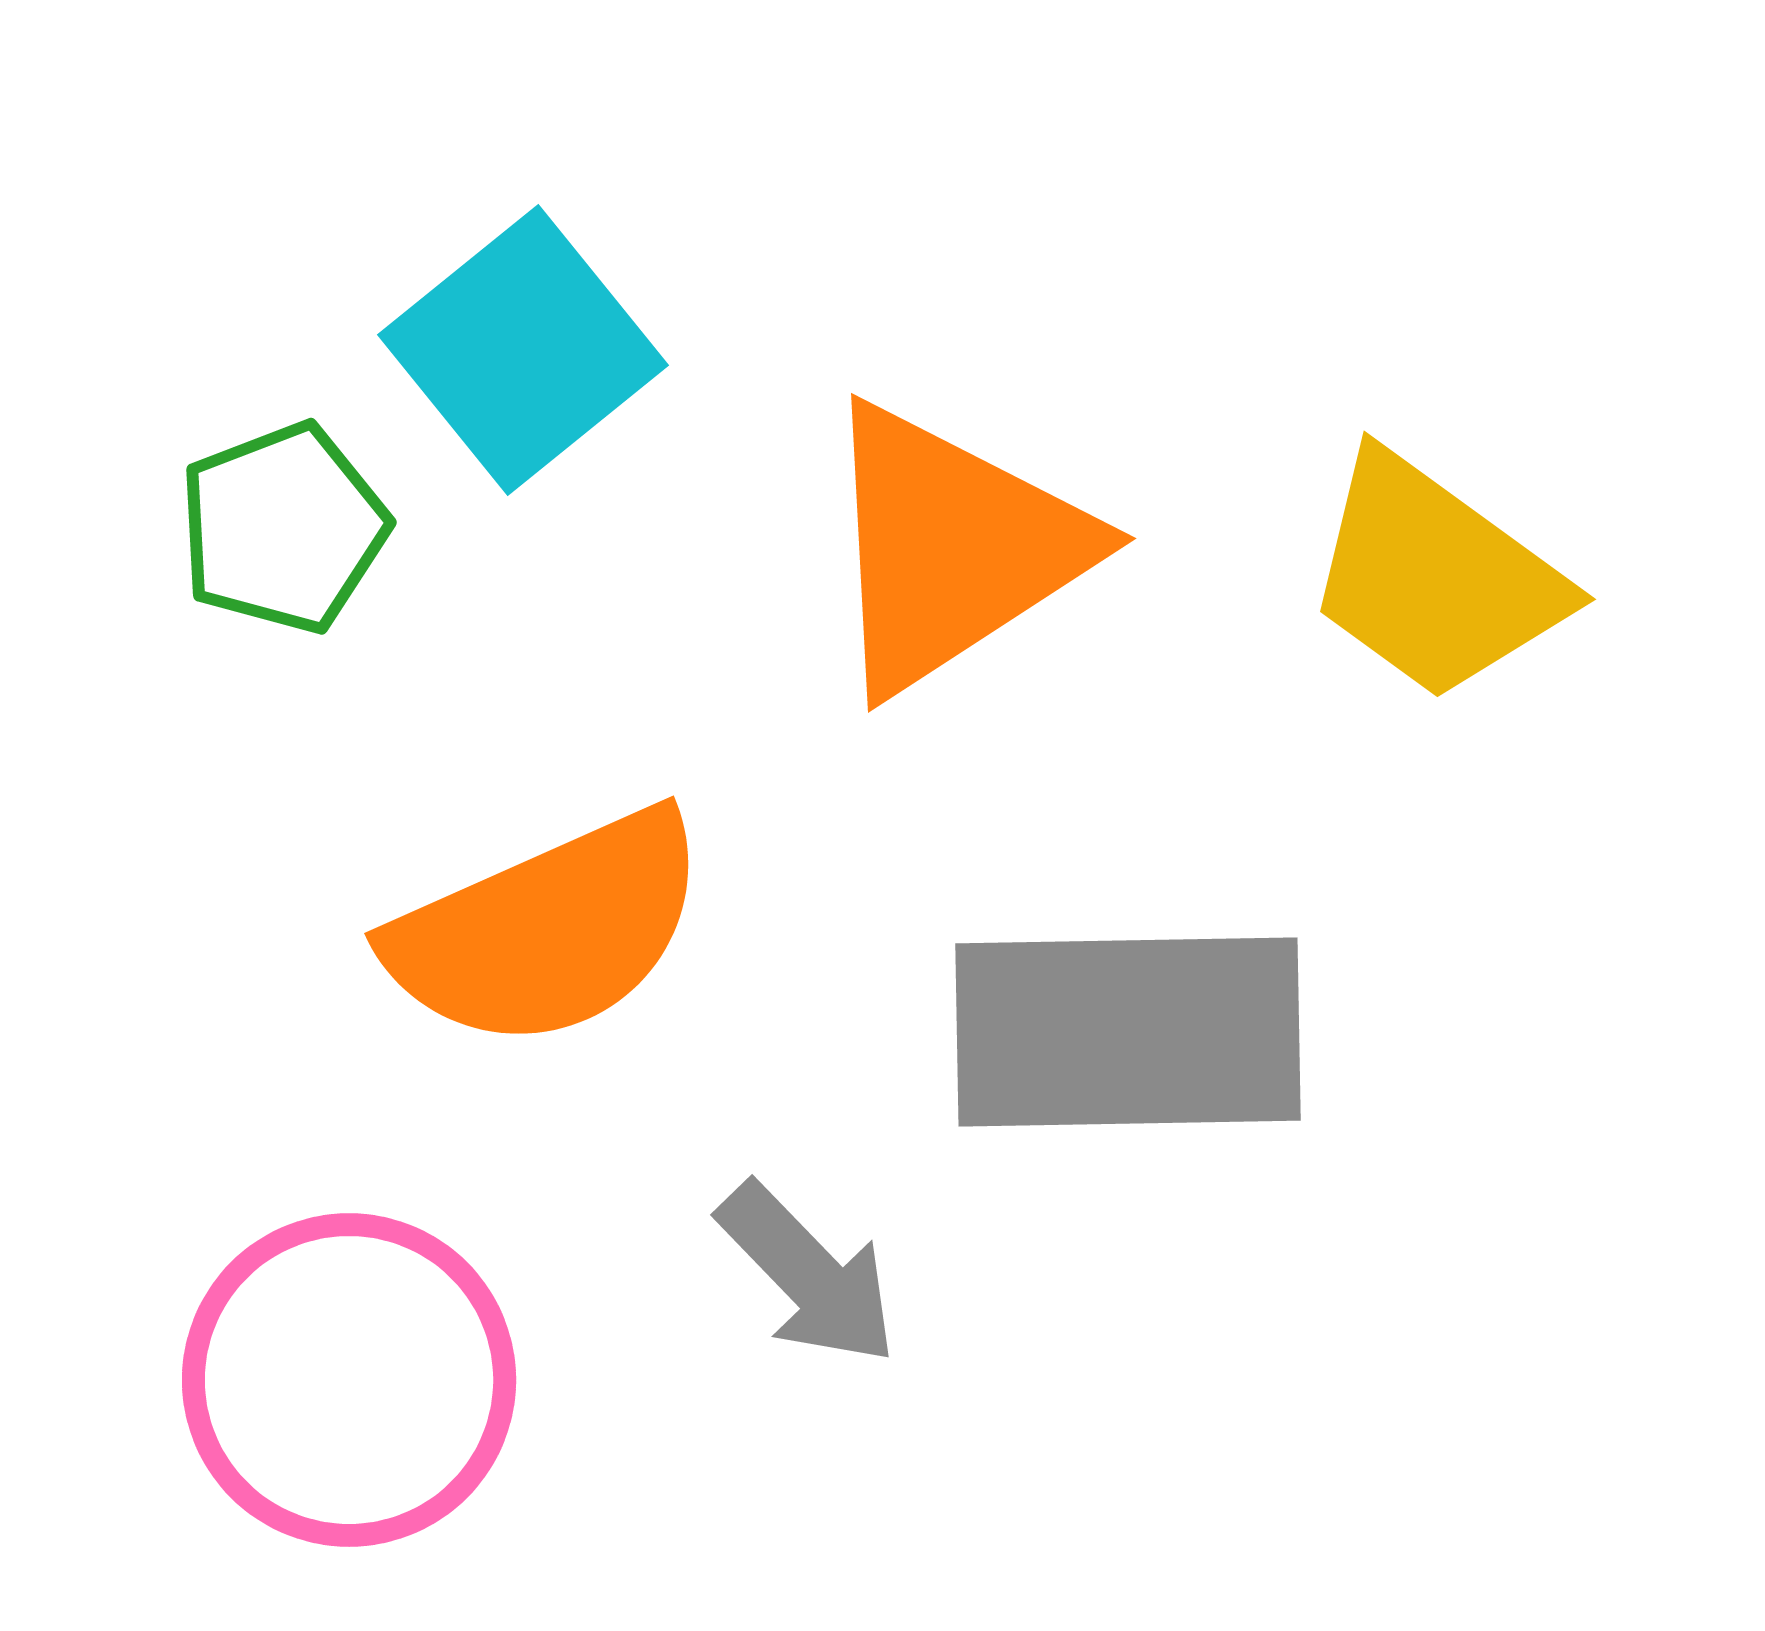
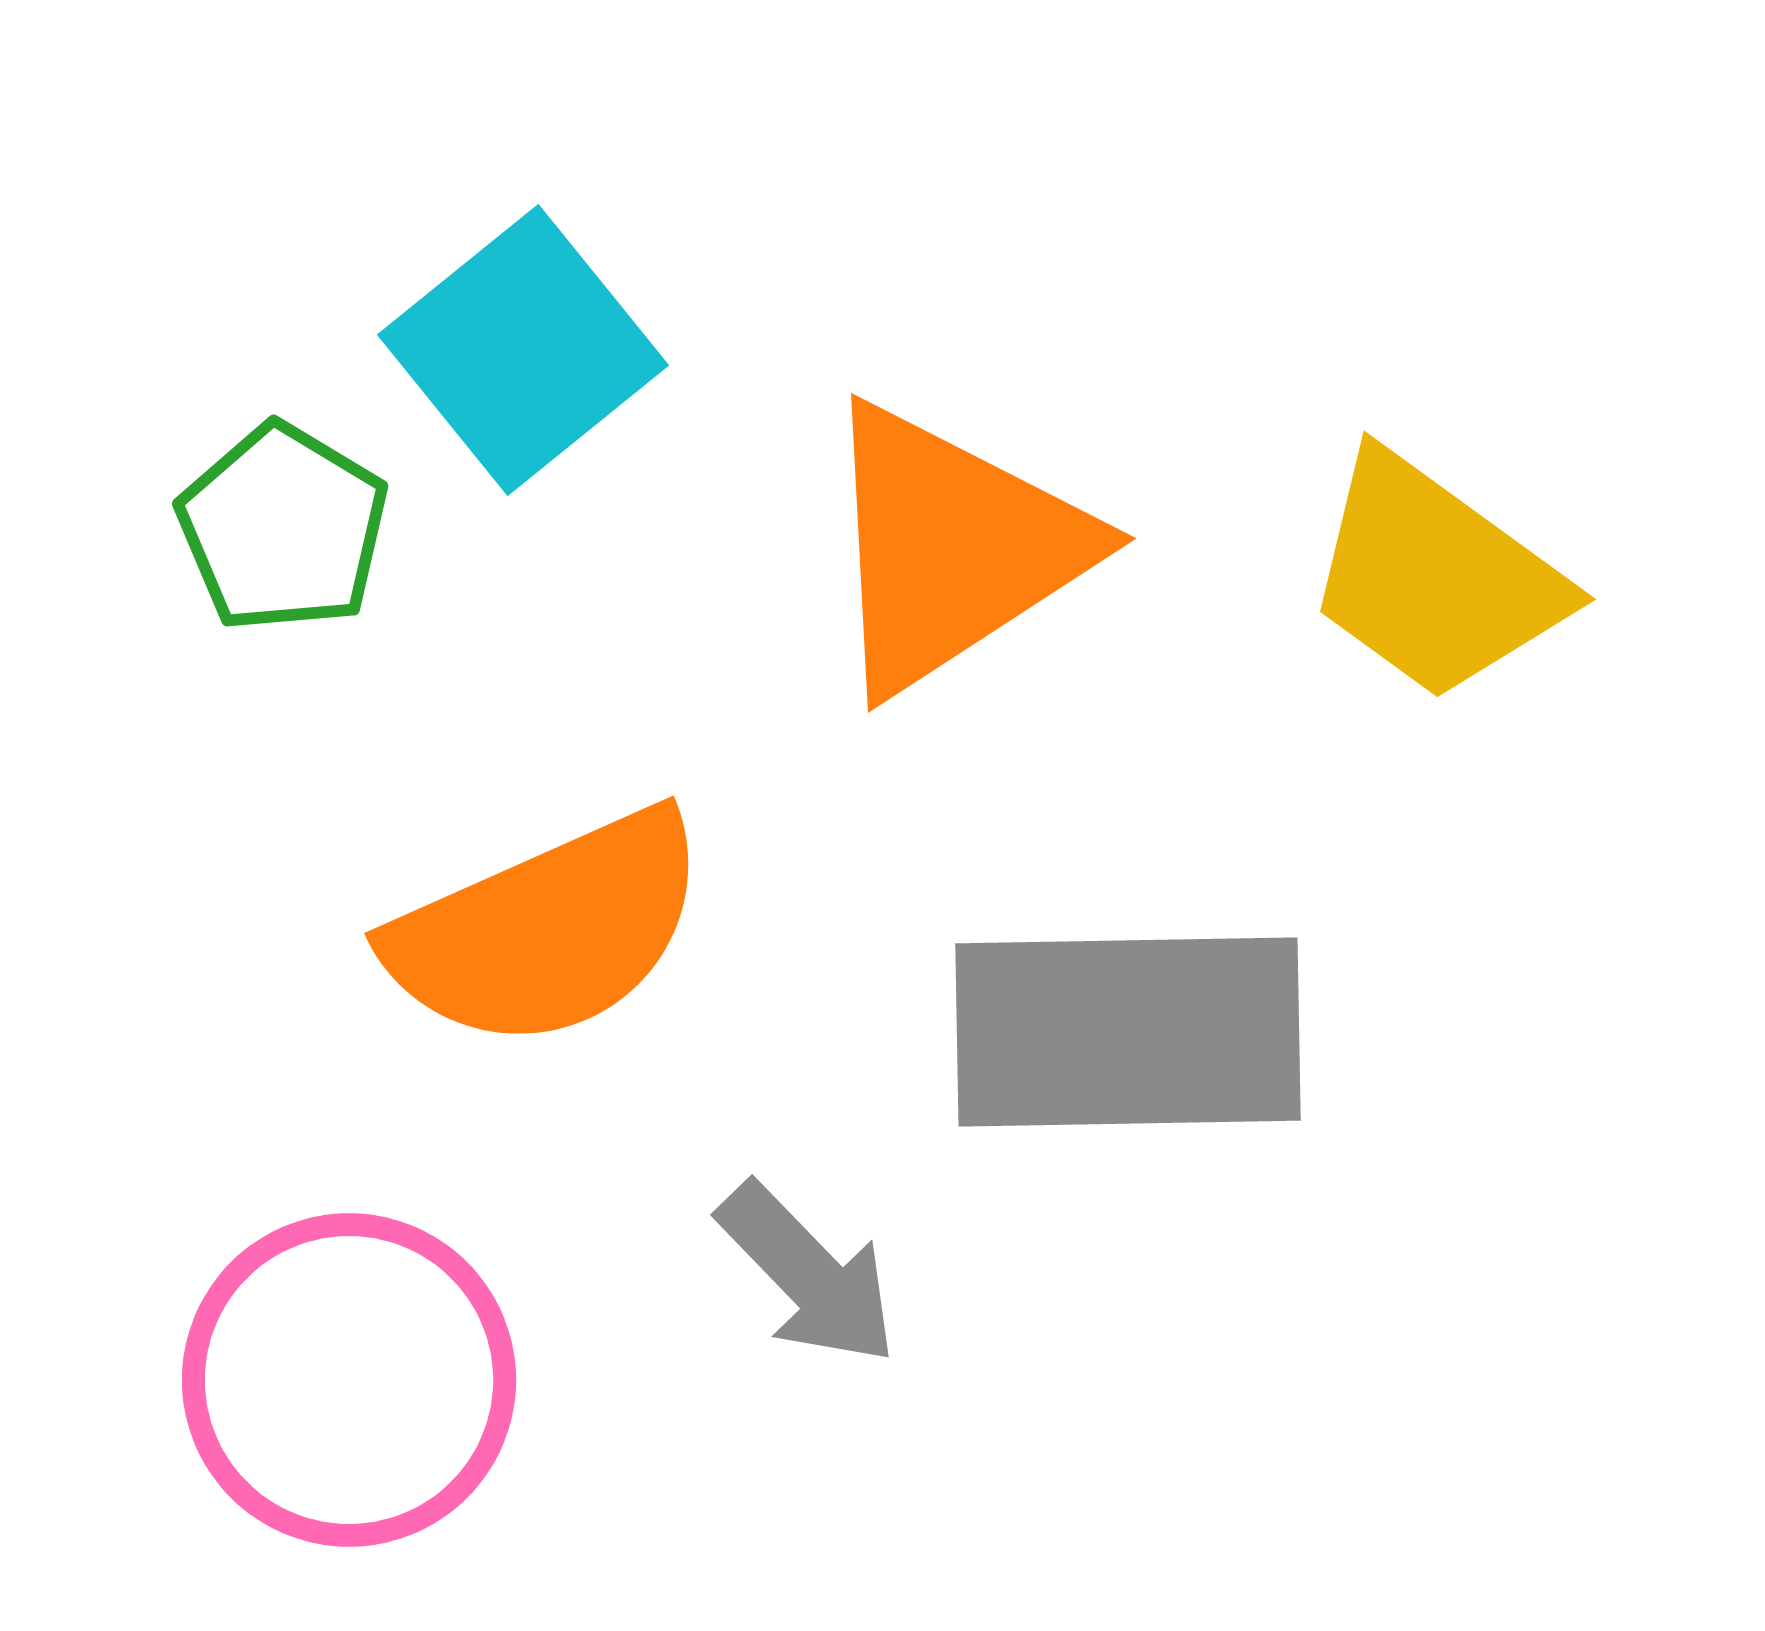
green pentagon: rotated 20 degrees counterclockwise
